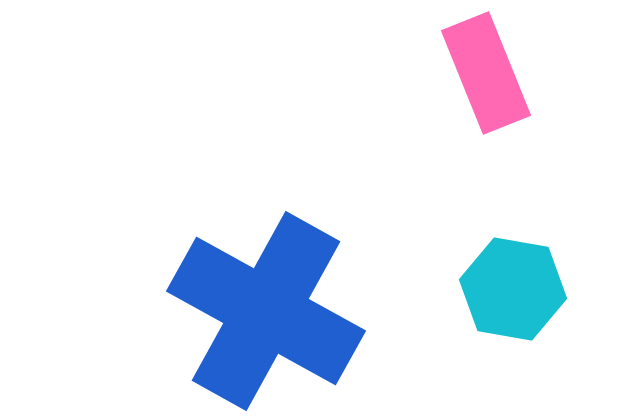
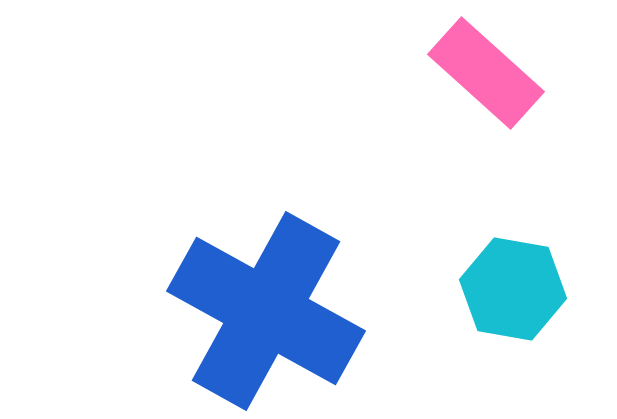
pink rectangle: rotated 26 degrees counterclockwise
